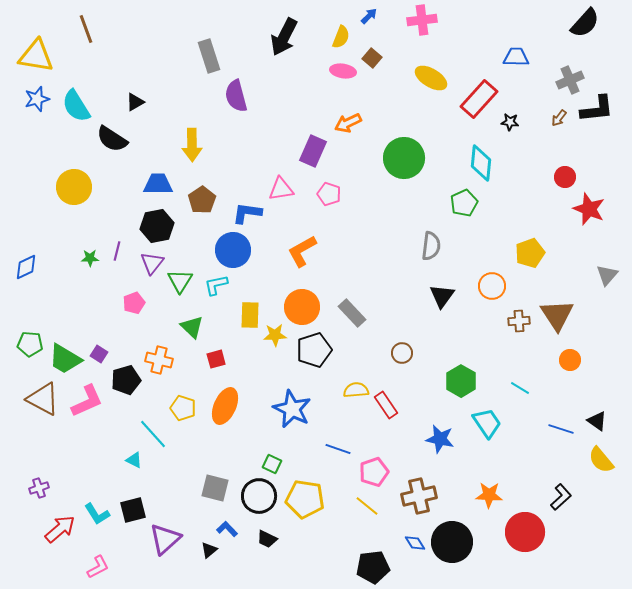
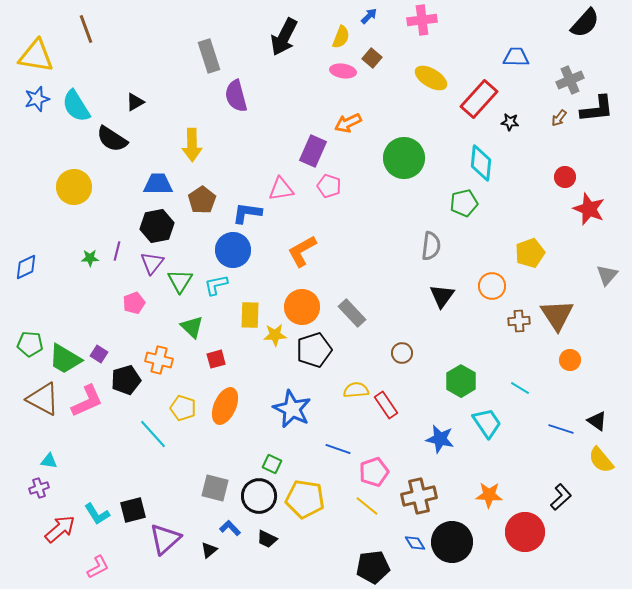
pink pentagon at (329, 194): moved 8 px up
green pentagon at (464, 203): rotated 12 degrees clockwise
cyan triangle at (134, 460): moved 85 px left, 1 px down; rotated 18 degrees counterclockwise
blue L-shape at (227, 529): moved 3 px right, 1 px up
